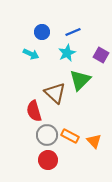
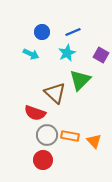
red semicircle: moved 1 px right, 2 px down; rotated 55 degrees counterclockwise
orange rectangle: rotated 18 degrees counterclockwise
red circle: moved 5 px left
